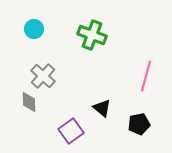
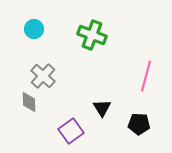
black triangle: rotated 18 degrees clockwise
black pentagon: rotated 15 degrees clockwise
